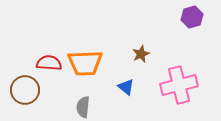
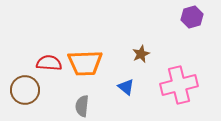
gray semicircle: moved 1 px left, 1 px up
